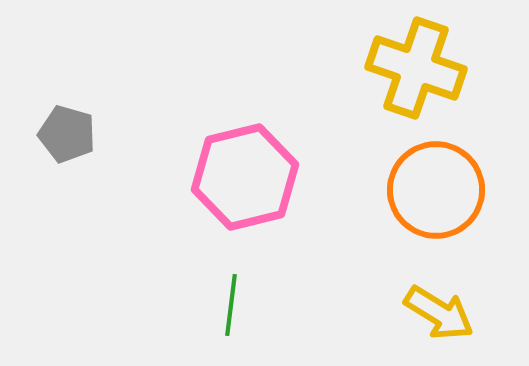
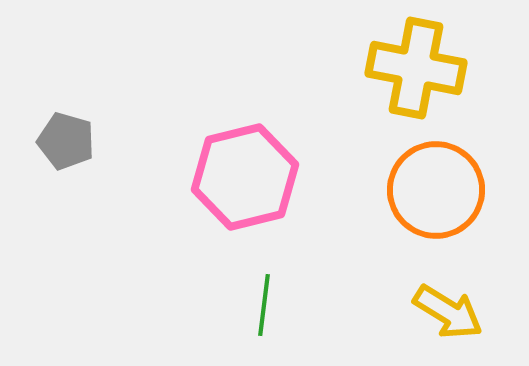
yellow cross: rotated 8 degrees counterclockwise
gray pentagon: moved 1 px left, 7 px down
green line: moved 33 px right
yellow arrow: moved 9 px right, 1 px up
